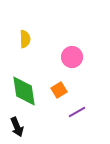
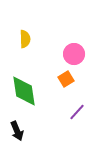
pink circle: moved 2 px right, 3 px up
orange square: moved 7 px right, 11 px up
purple line: rotated 18 degrees counterclockwise
black arrow: moved 4 px down
